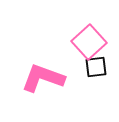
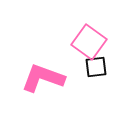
pink square: rotated 12 degrees counterclockwise
